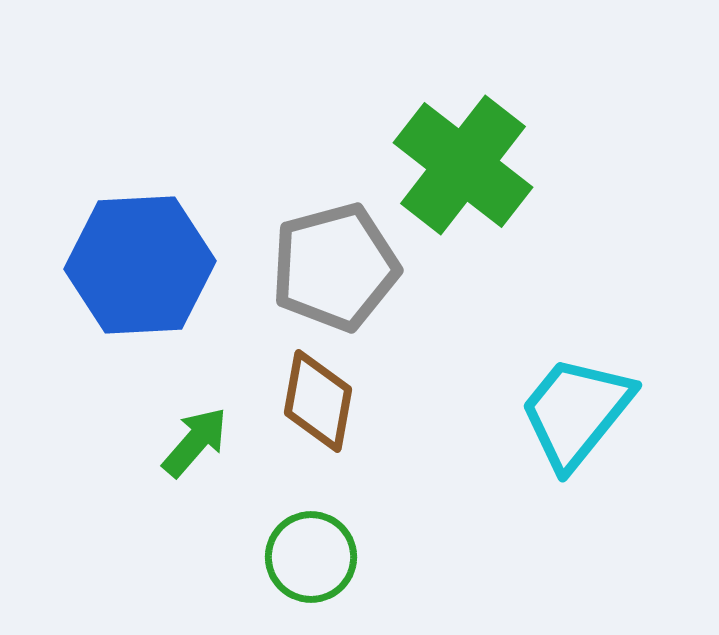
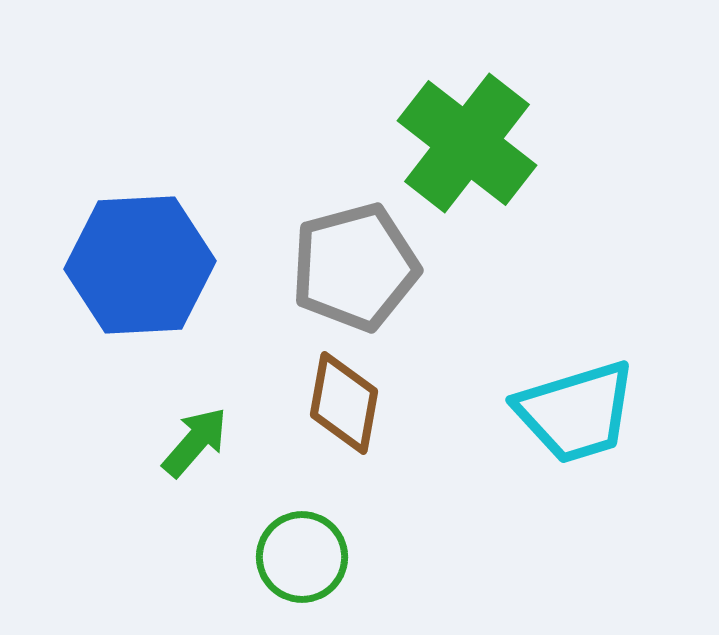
green cross: moved 4 px right, 22 px up
gray pentagon: moved 20 px right
brown diamond: moved 26 px right, 2 px down
cyan trapezoid: rotated 146 degrees counterclockwise
green circle: moved 9 px left
